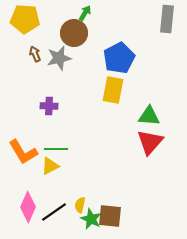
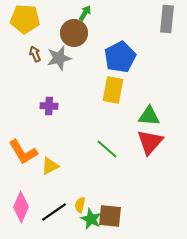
blue pentagon: moved 1 px right, 1 px up
green line: moved 51 px right; rotated 40 degrees clockwise
pink diamond: moved 7 px left
